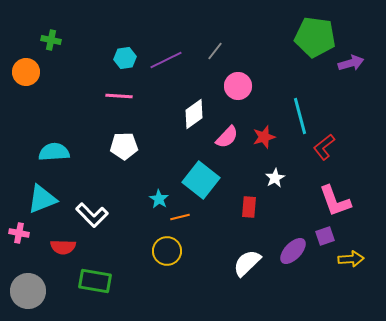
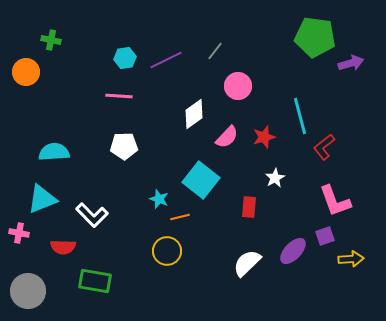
cyan star: rotated 12 degrees counterclockwise
